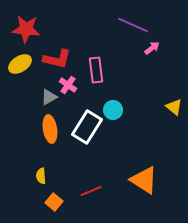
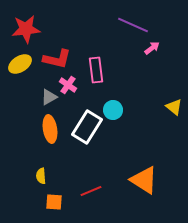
red star: rotated 12 degrees counterclockwise
orange square: rotated 36 degrees counterclockwise
